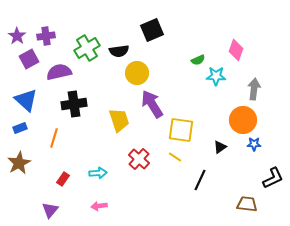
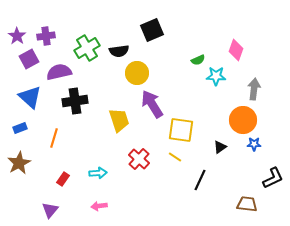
blue triangle: moved 4 px right, 3 px up
black cross: moved 1 px right, 3 px up
